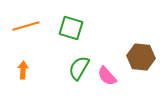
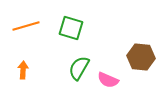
pink semicircle: moved 1 px right, 4 px down; rotated 25 degrees counterclockwise
